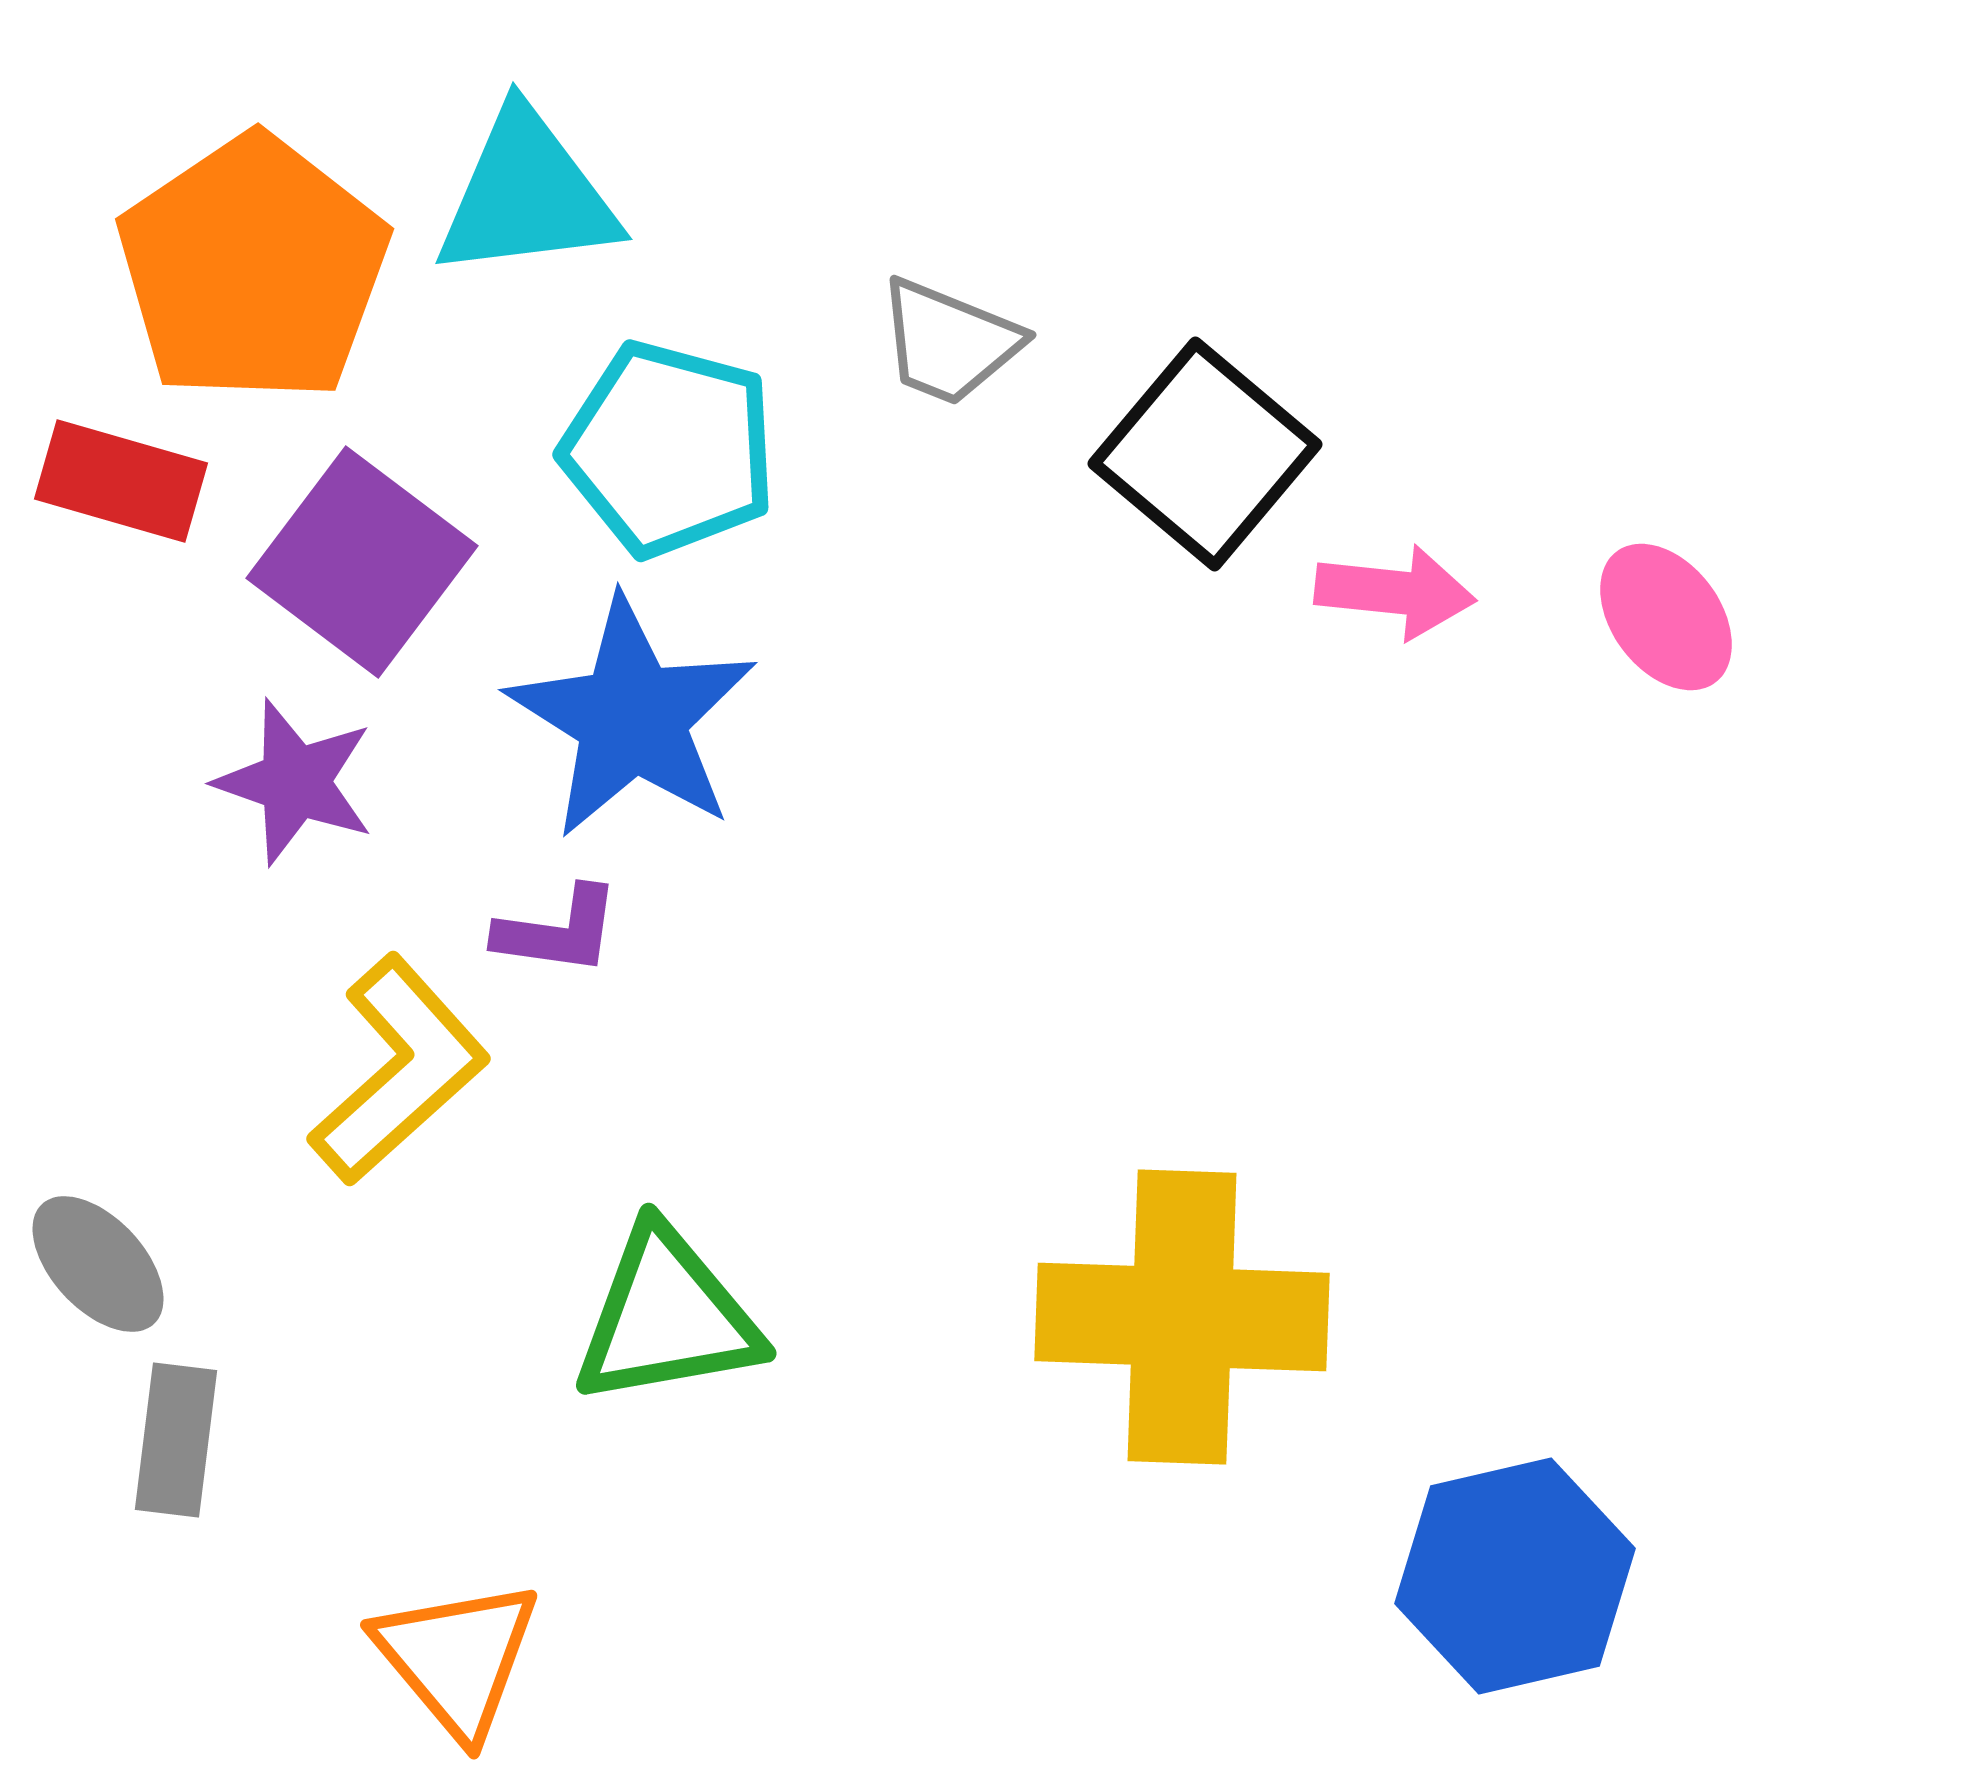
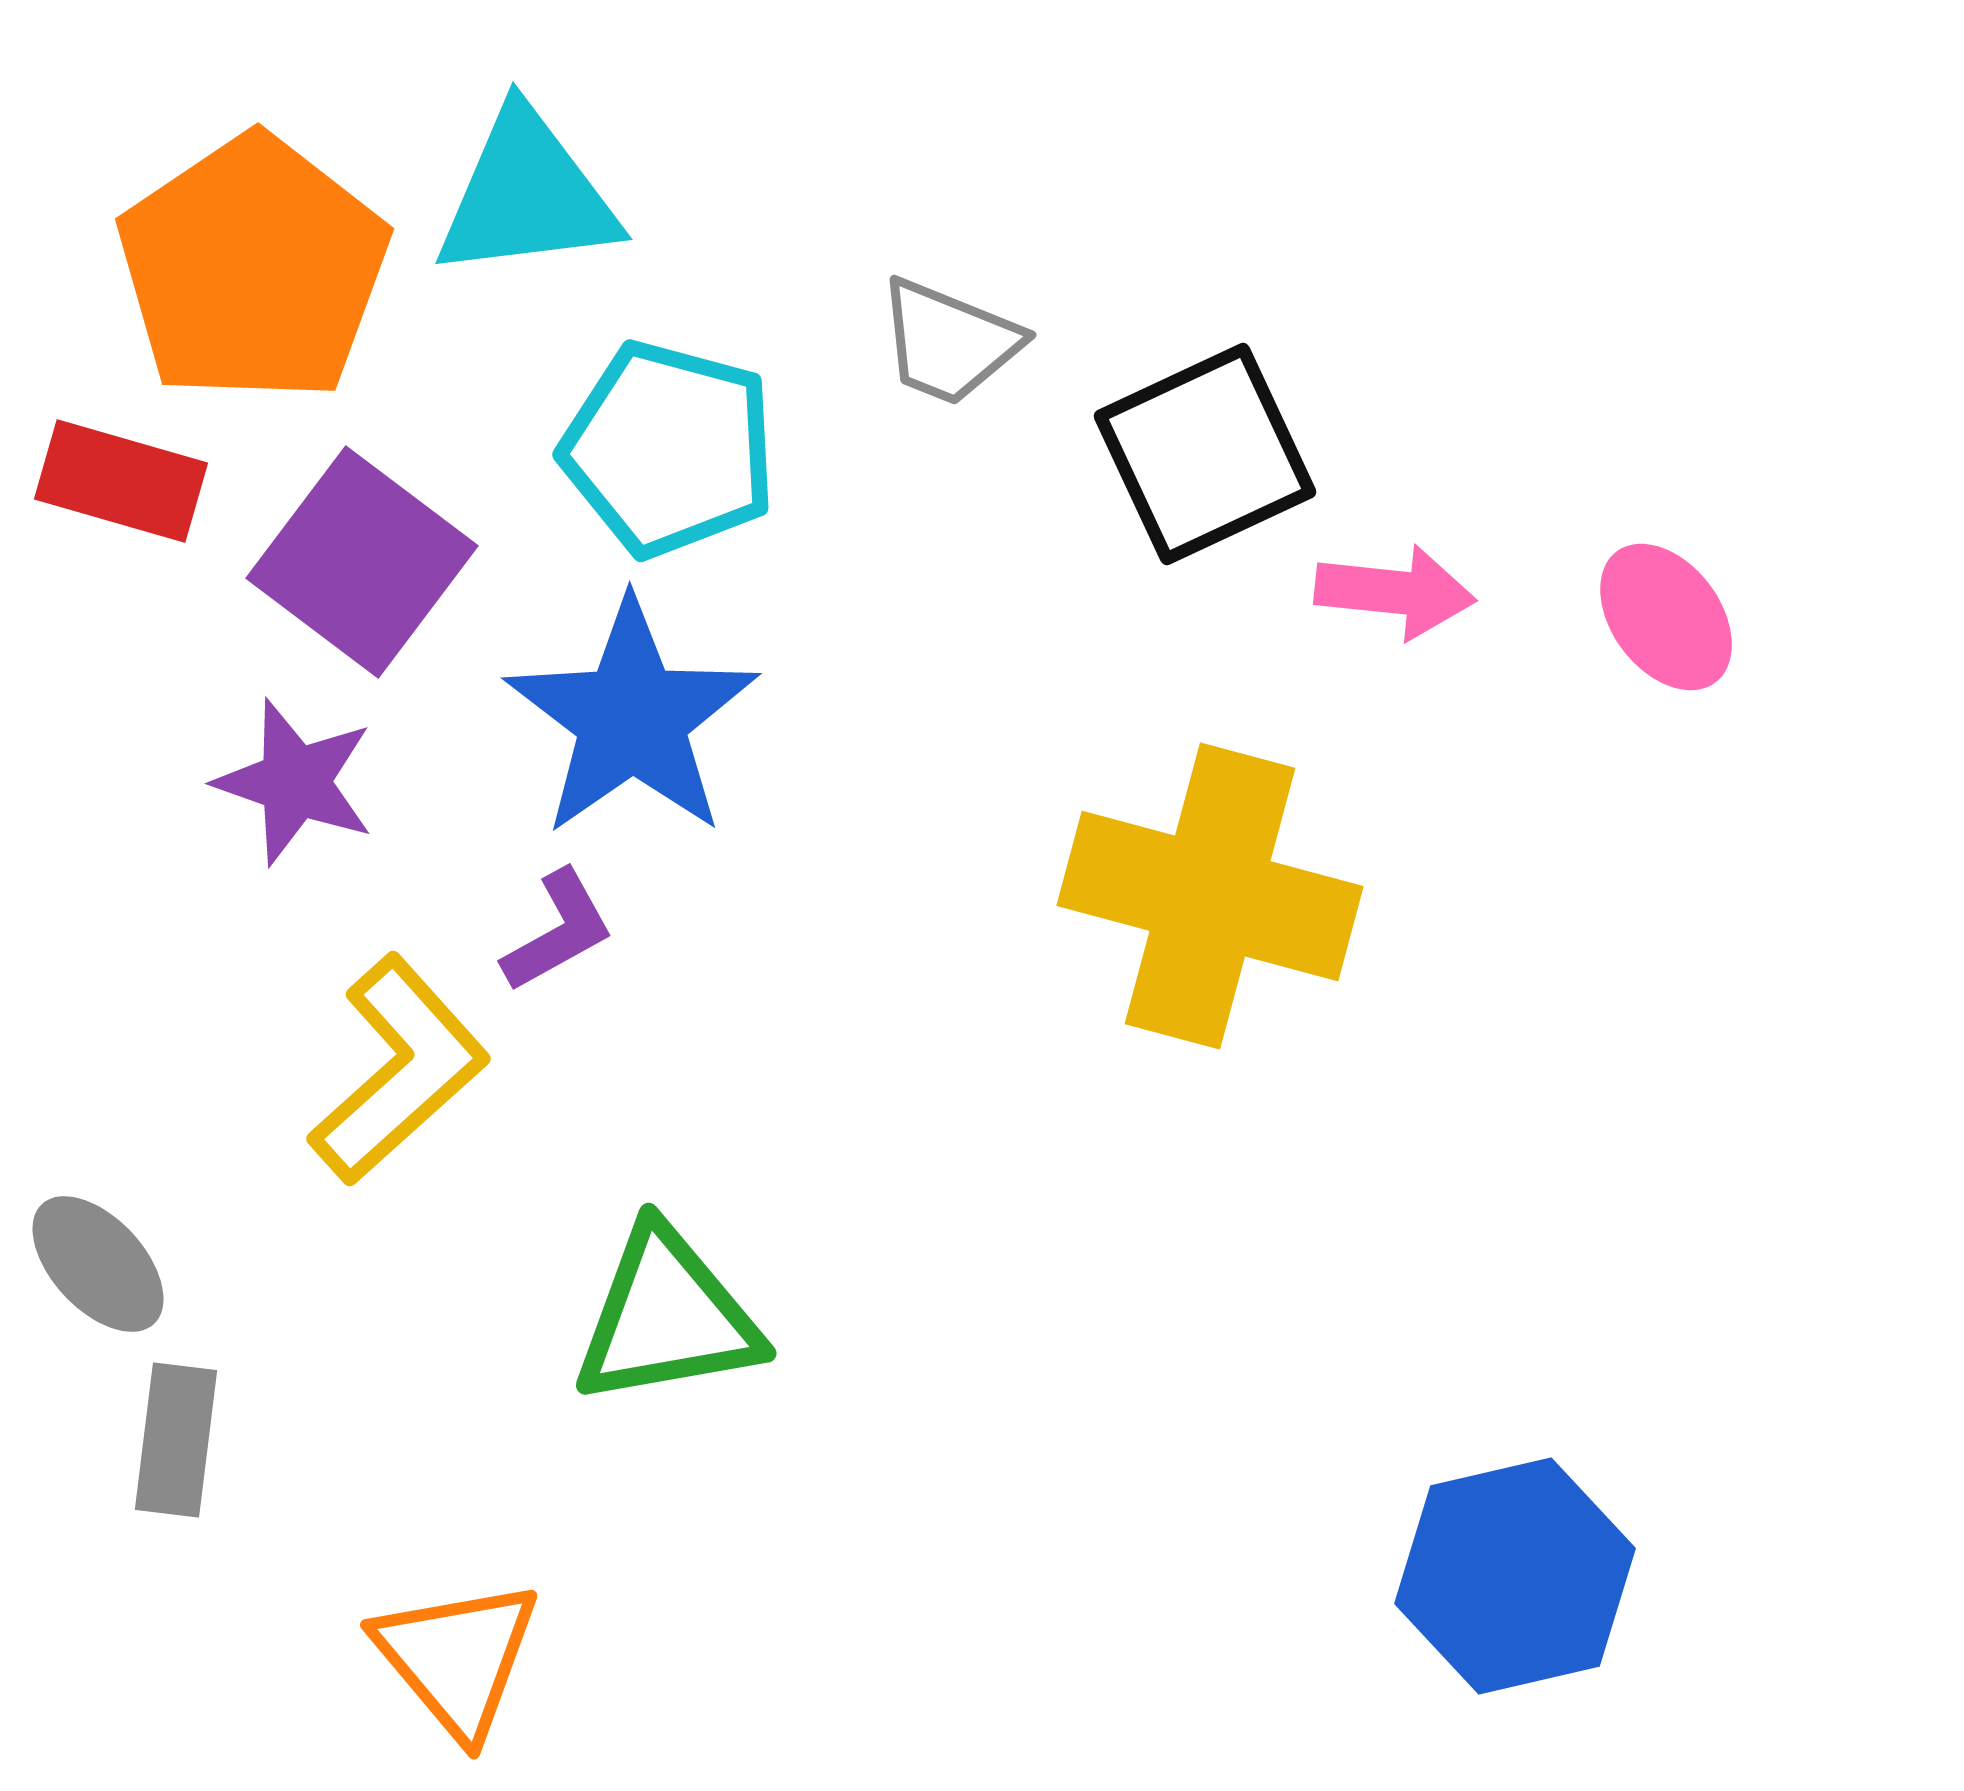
black square: rotated 25 degrees clockwise
blue star: rotated 5 degrees clockwise
purple L-shape: rotated 37 degrees counterclockwise
yellow cross: moved 28 px right, 421 px up; rotated 13 degrees clockwise
